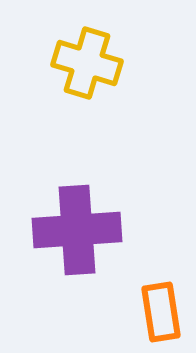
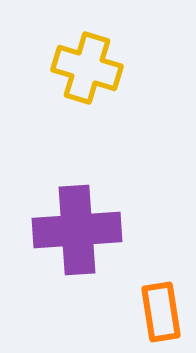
yellow cross: moved 5 px down
